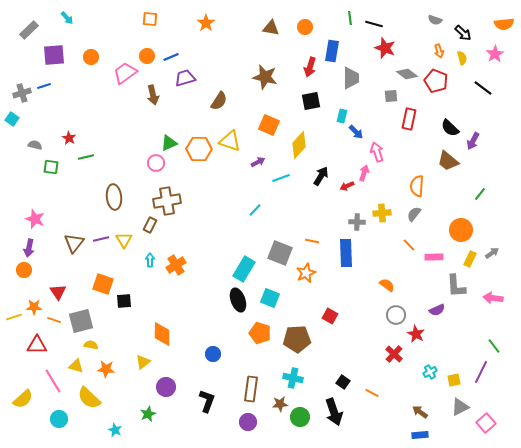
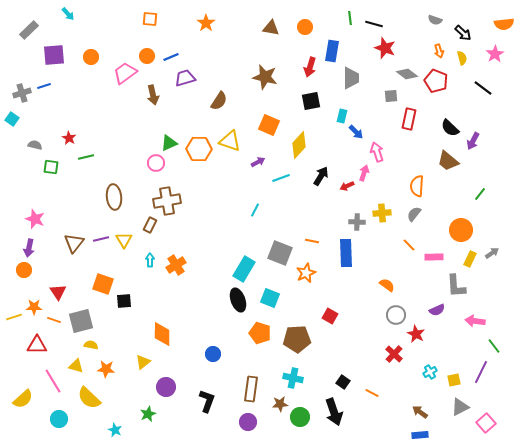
cyan arrow at (67, 18): moved 1 px right, 4 px up
cyan line at (255, 210): rotated 16 degrees counterclockwise
pink arrow at (493, 298): moved 18 px left, 23 px down
